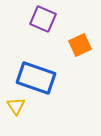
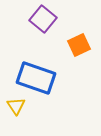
purple square: rotated 16 degrees clockwise
orange square: moved 1 px left
